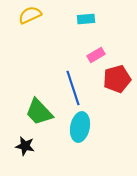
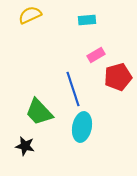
cyan rectangle: moved 1 px right, 1 px down
red pentagon: moved 1 px right, 2 px up
blue line: moved 1 px down
cyan ellipse: moved 2 px right
